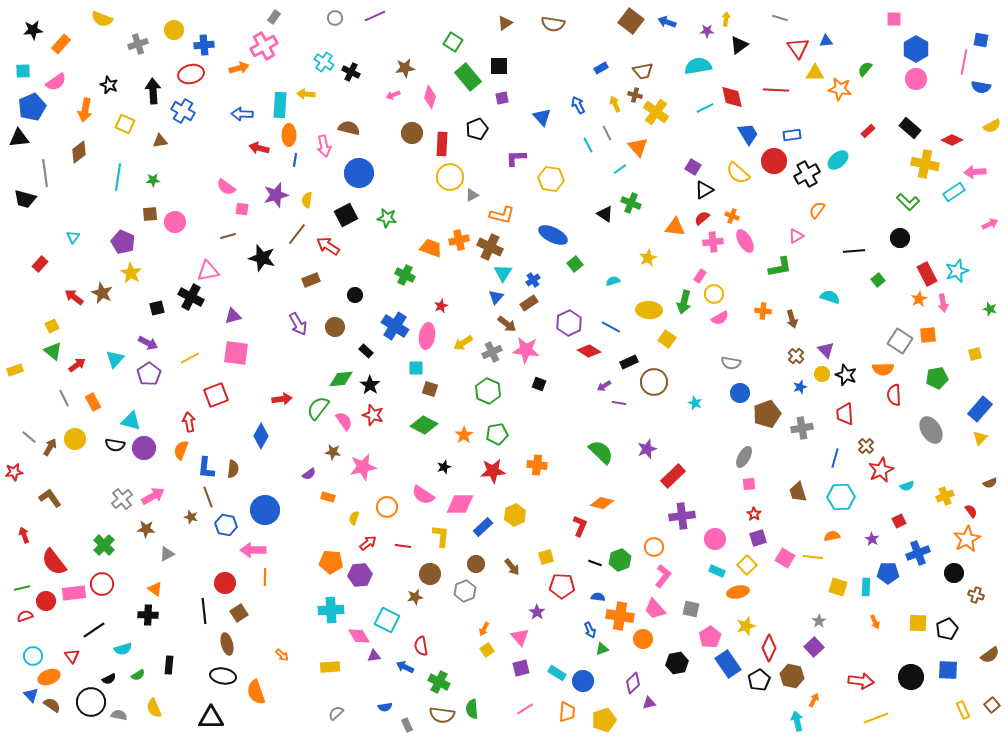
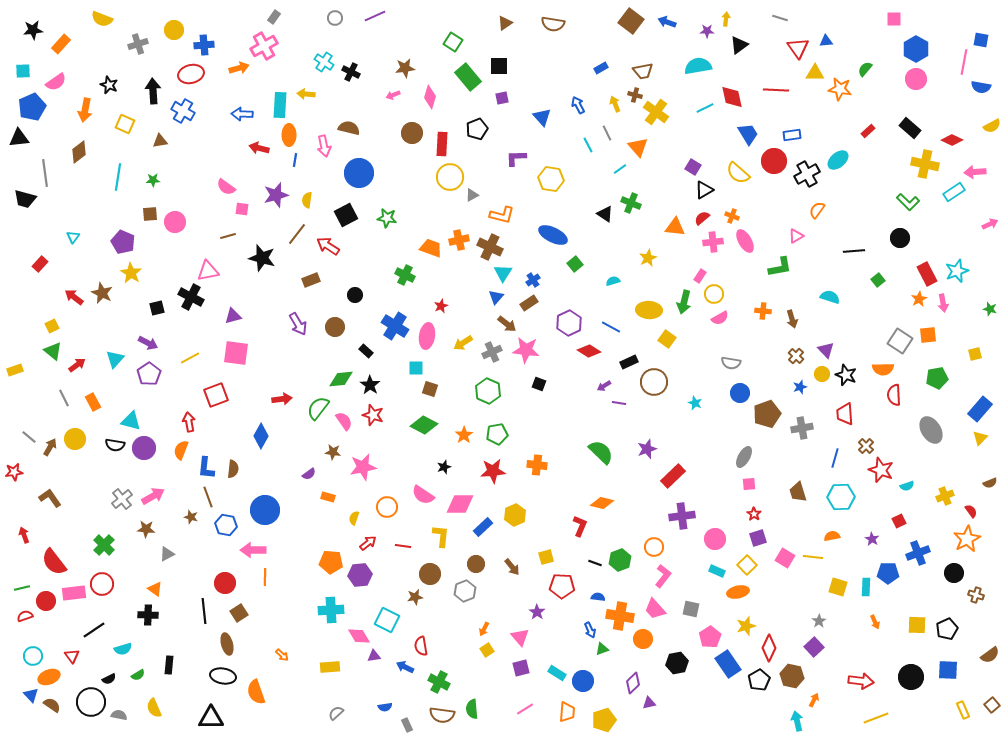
red star at (881, 470): rotated 25 degrees counterclockwise
yellow square at (918, 623): moved 1 px left, 2 px down
